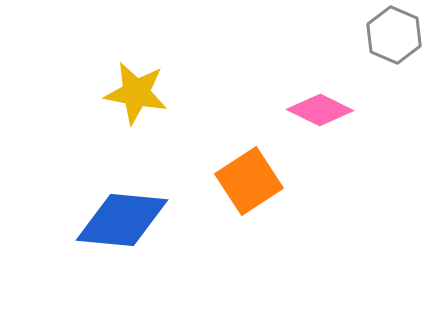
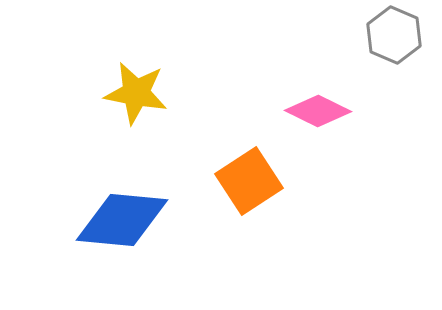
pink diamond: moved 2 px left, 1 px down
